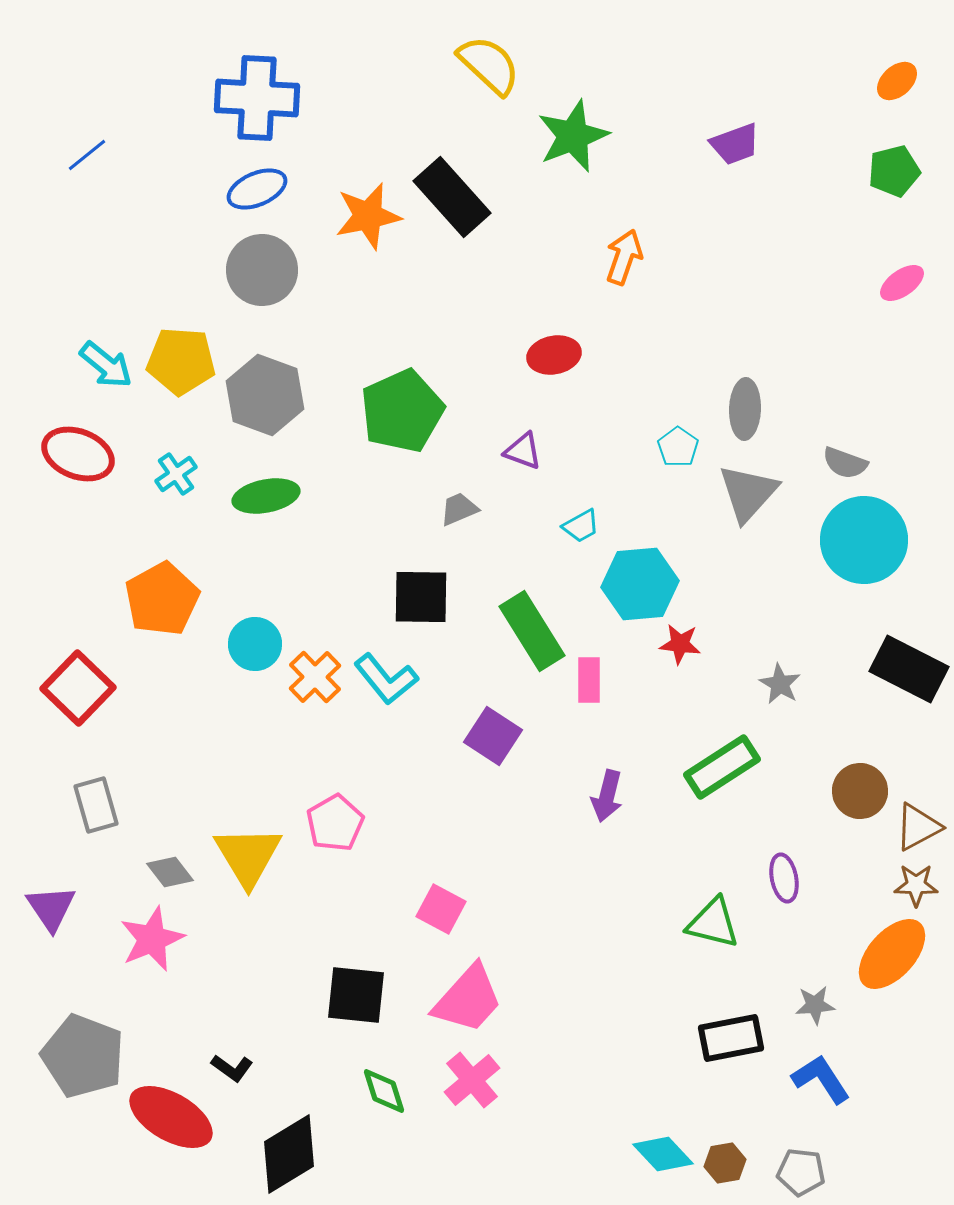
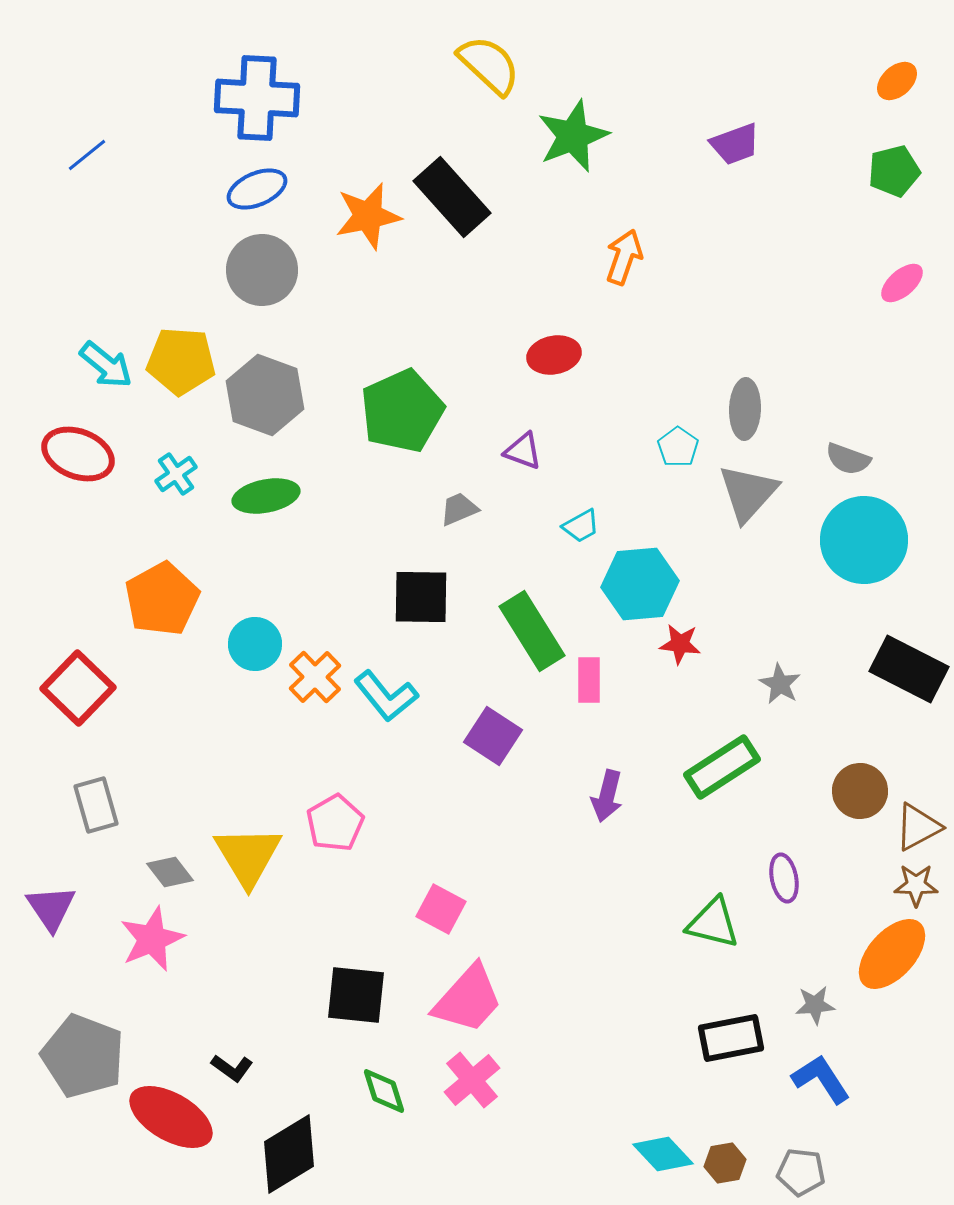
pink ellipse at (902, 283): rotated 6 degrees counterclockwise
gray semicircle at (845, 463): moved 3 px right, 4 px up
cyan L-shape at (386, 679): moved 17 px down
